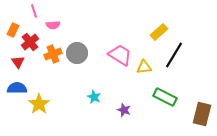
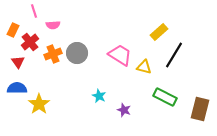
yellow triangle: rotated 21 degrees clockwise
cyan star: moved 5 px right, 1 px up
brown rectangle: moved 2 px left, 5 px up
